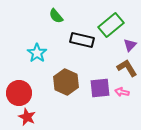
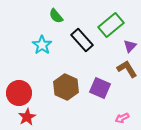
black rectangle: rotated 35 degrees clockwise
purple triangle: moved 1 px down
cyan star: moved 5 px right, 8 px up
brown L-shape: moved 1 px down
brown hexagon: moved 5 px down
purple square: rotated 30 degrees clockwise
pink arrow: moved 26 px down; rotated 40 degrees counterclockwise
red star: rotated 18 degrees clockwise
